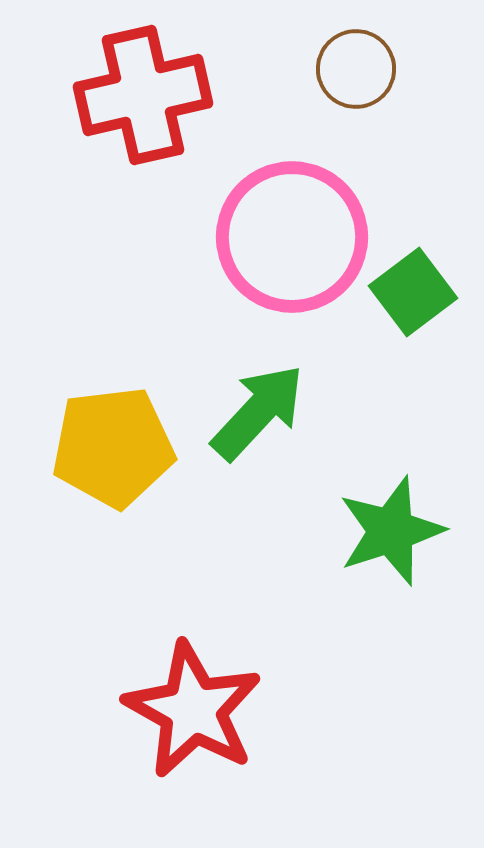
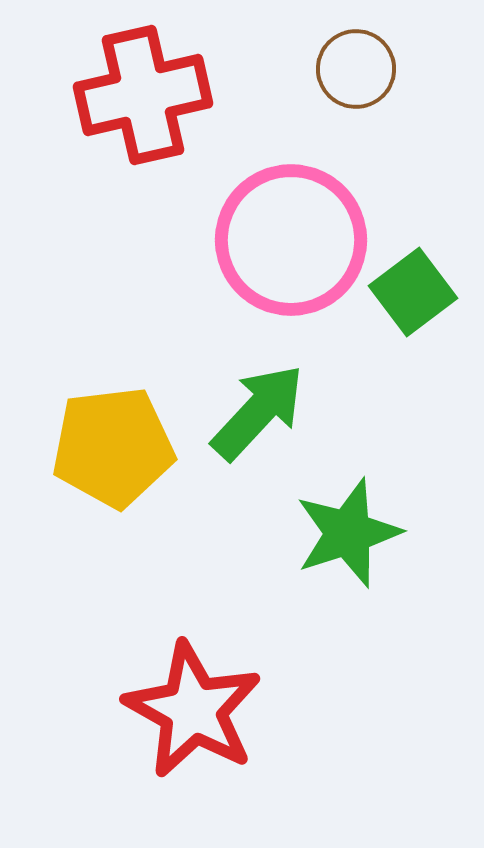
pink circle: moved 1 px left, 3 px down
green star: moved 43 px left, 2 px down
